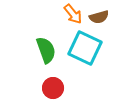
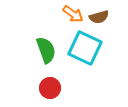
orange arrow: rotated 15 degrees counterclockwise
red circle: moved 3 px left
